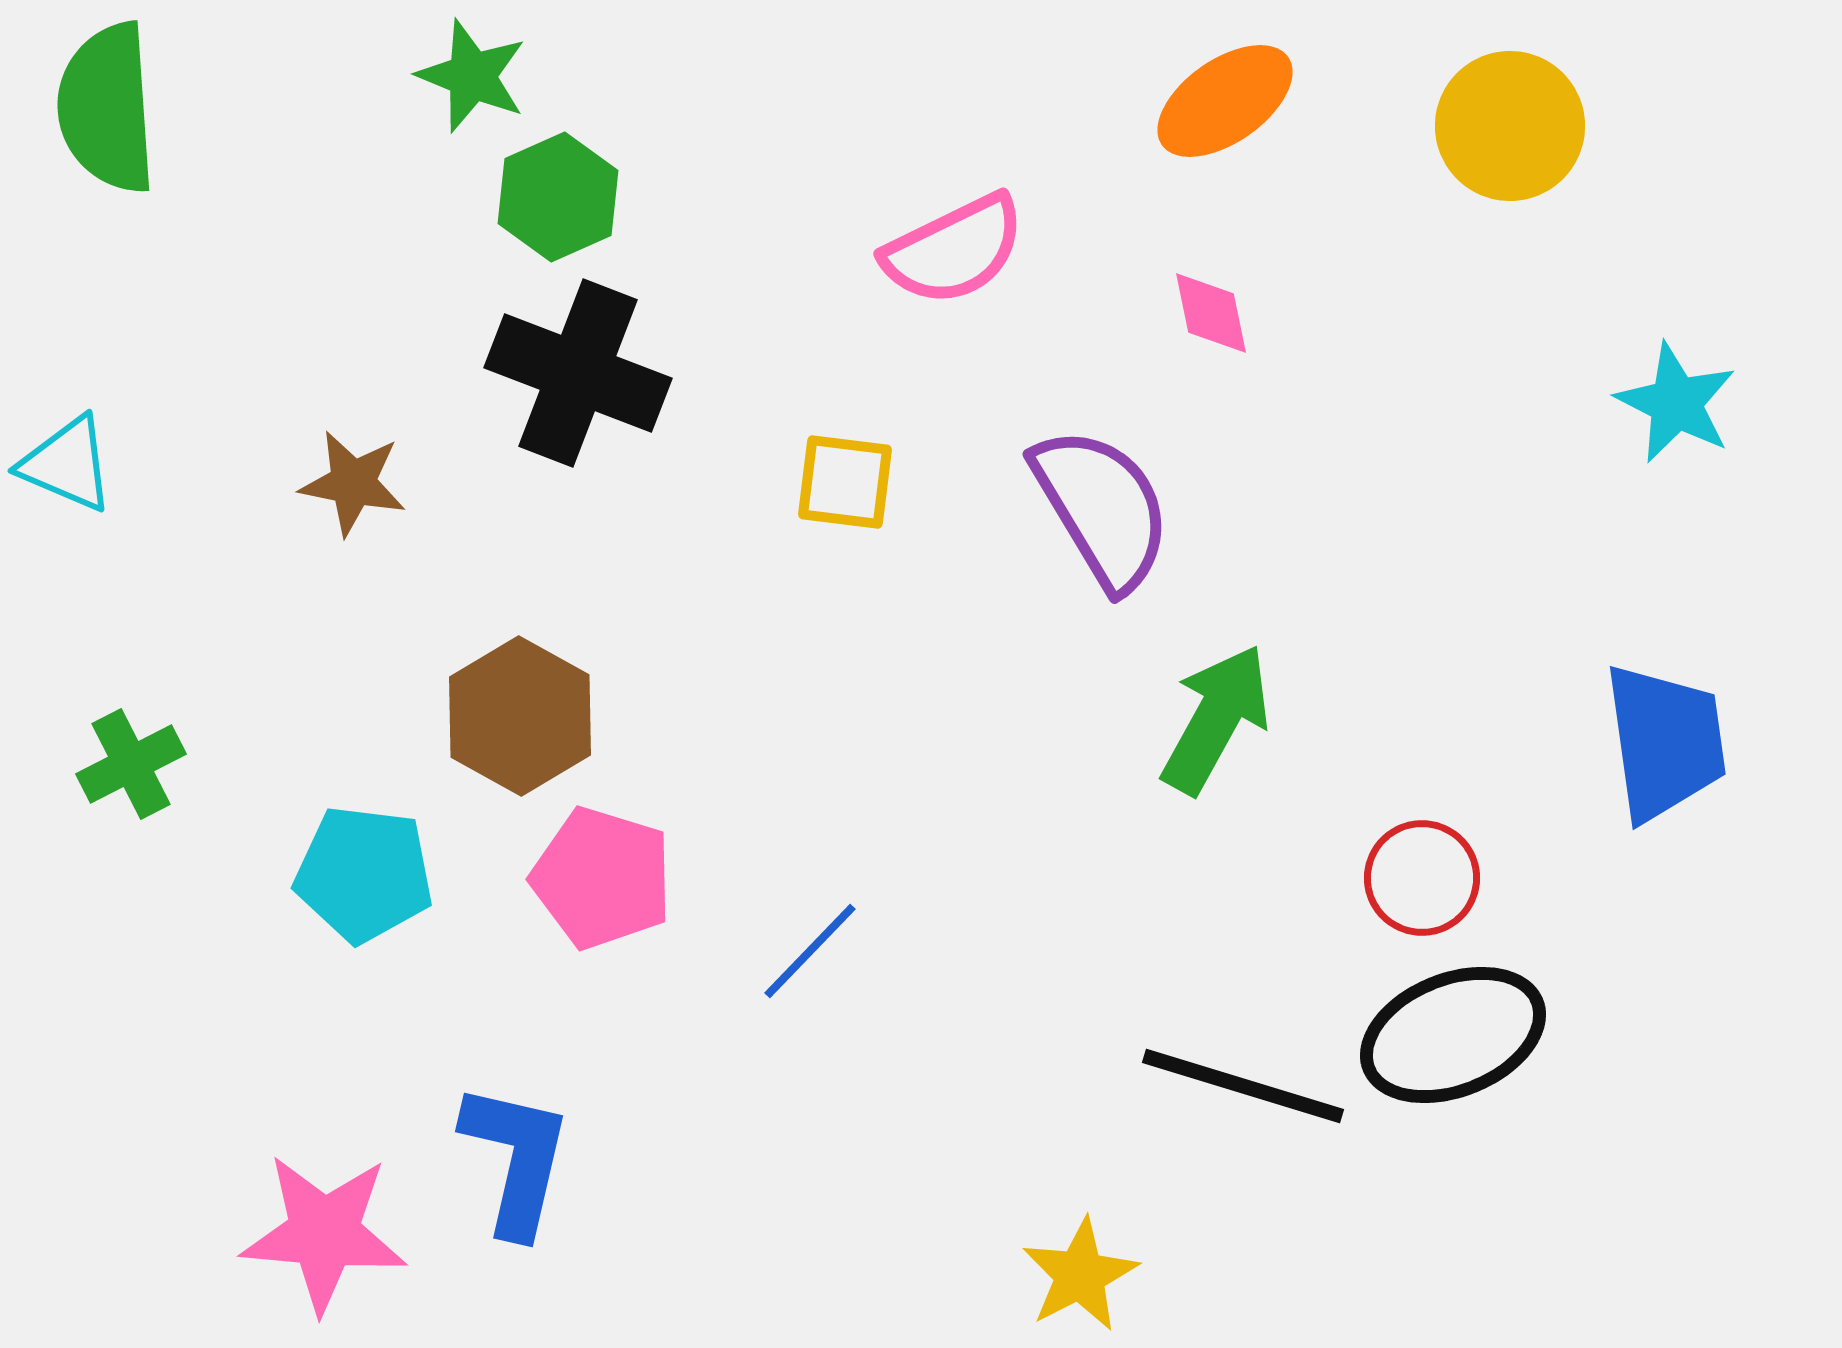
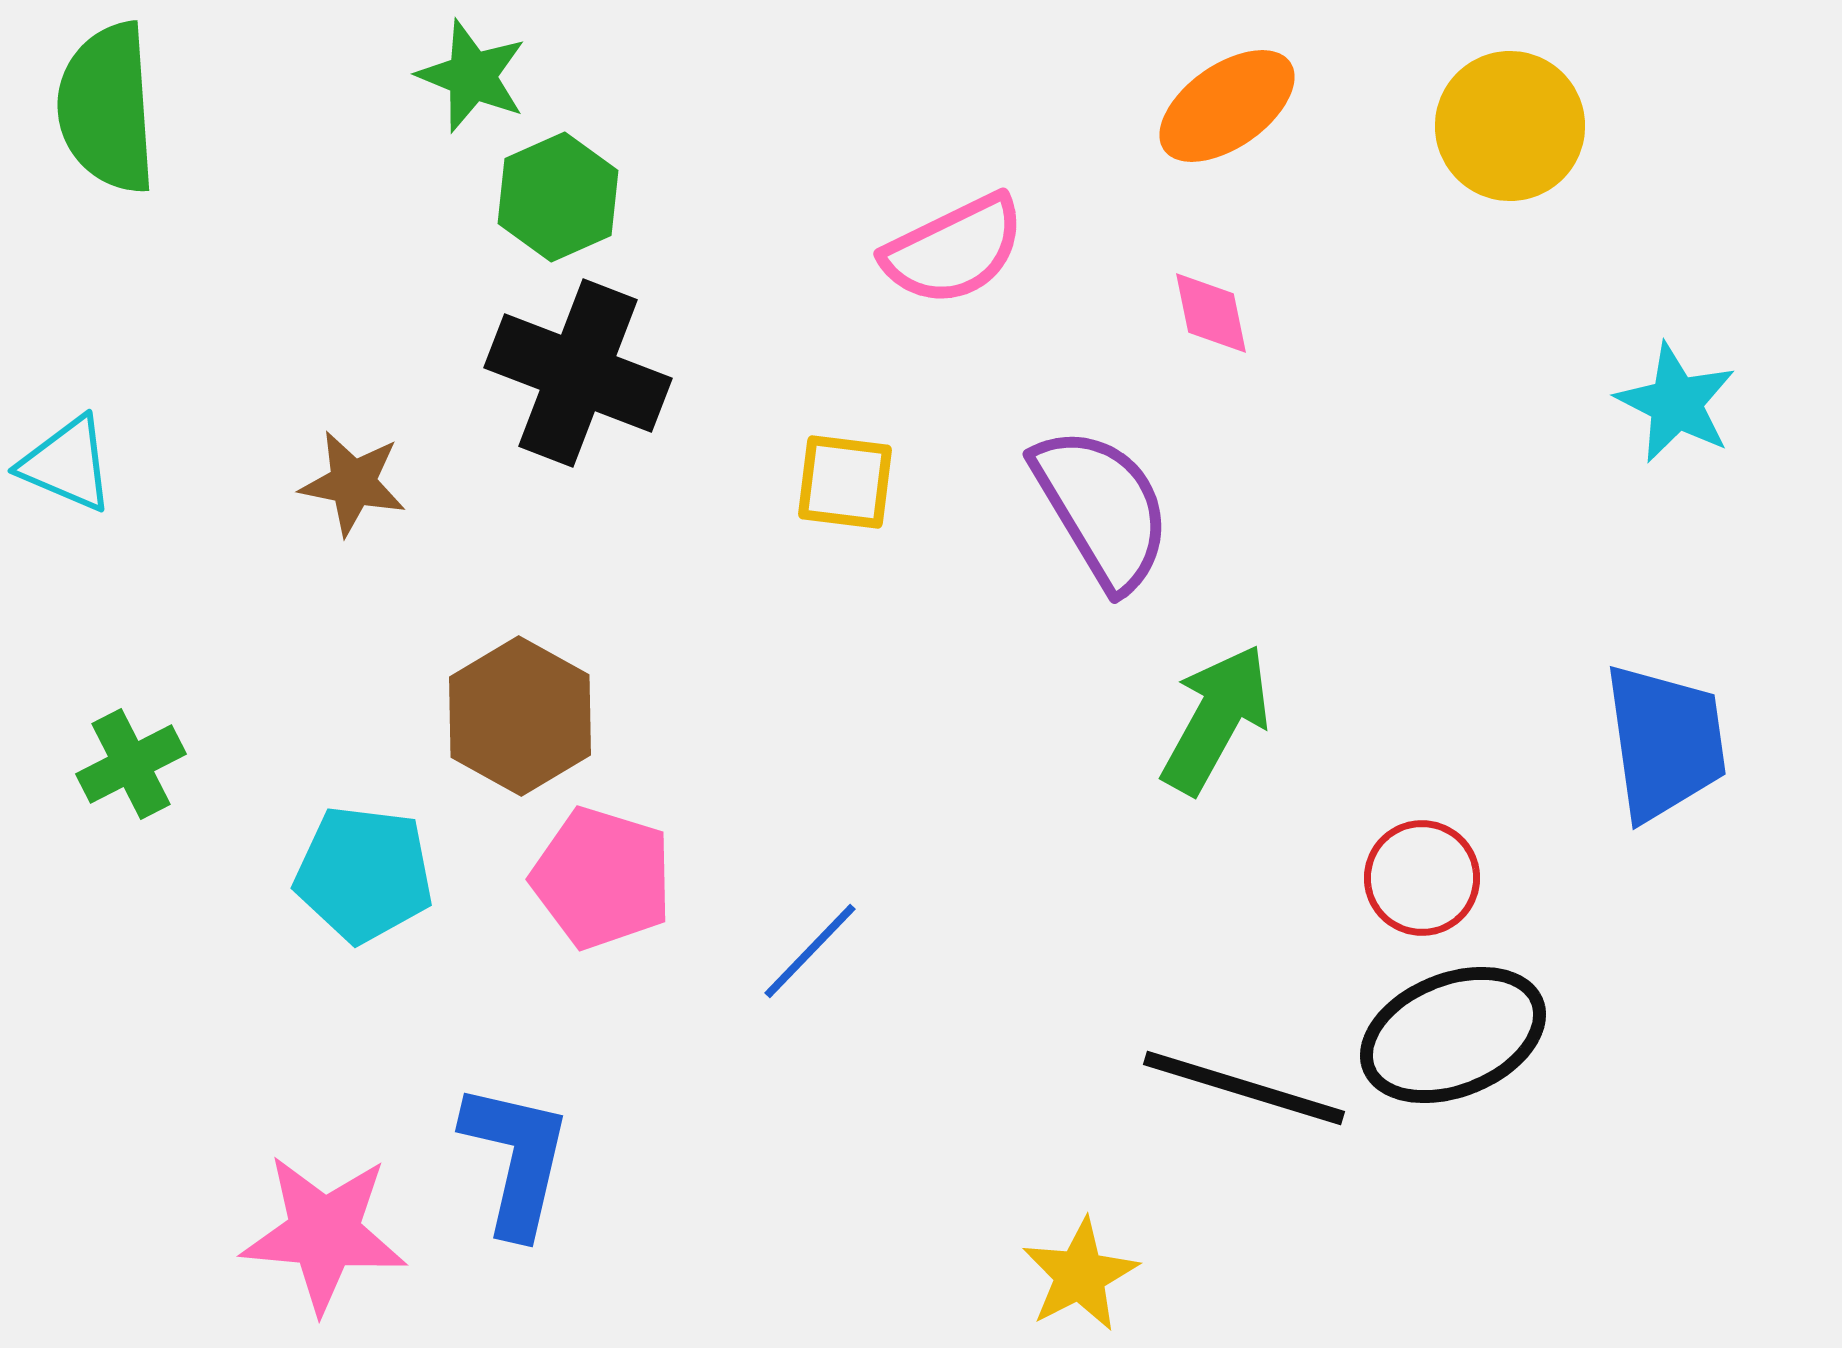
orange ellipse: moved 2 px right, 5 px down
black line: moved 1 px right, 2 px down
